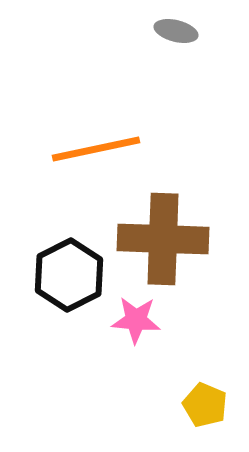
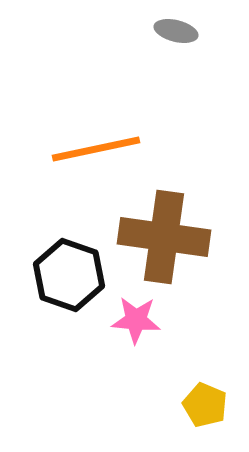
brown cross: moved 1 px right, 2 px up; rotated 6 degrees clockwise
black hexagon: rotated 14 degrees counterclockwise
